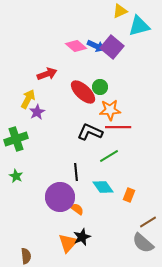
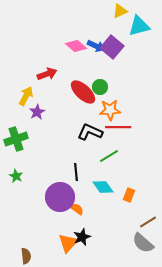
yellow arrow: moved 2 px left, 3 px up
